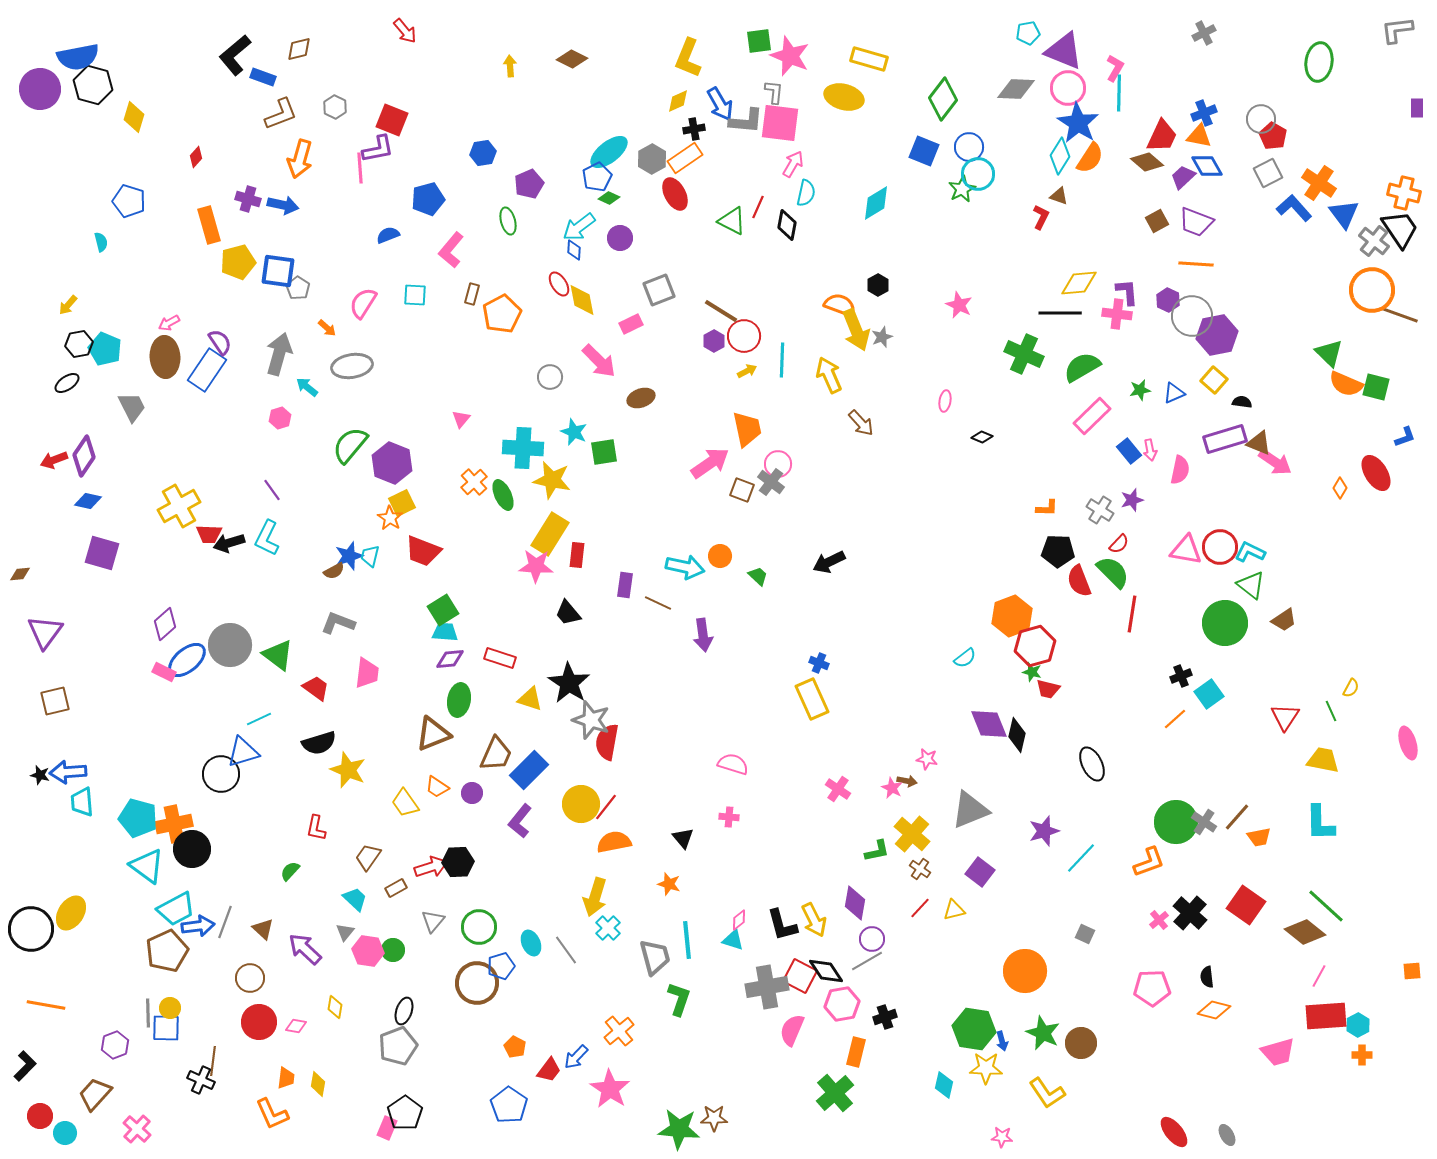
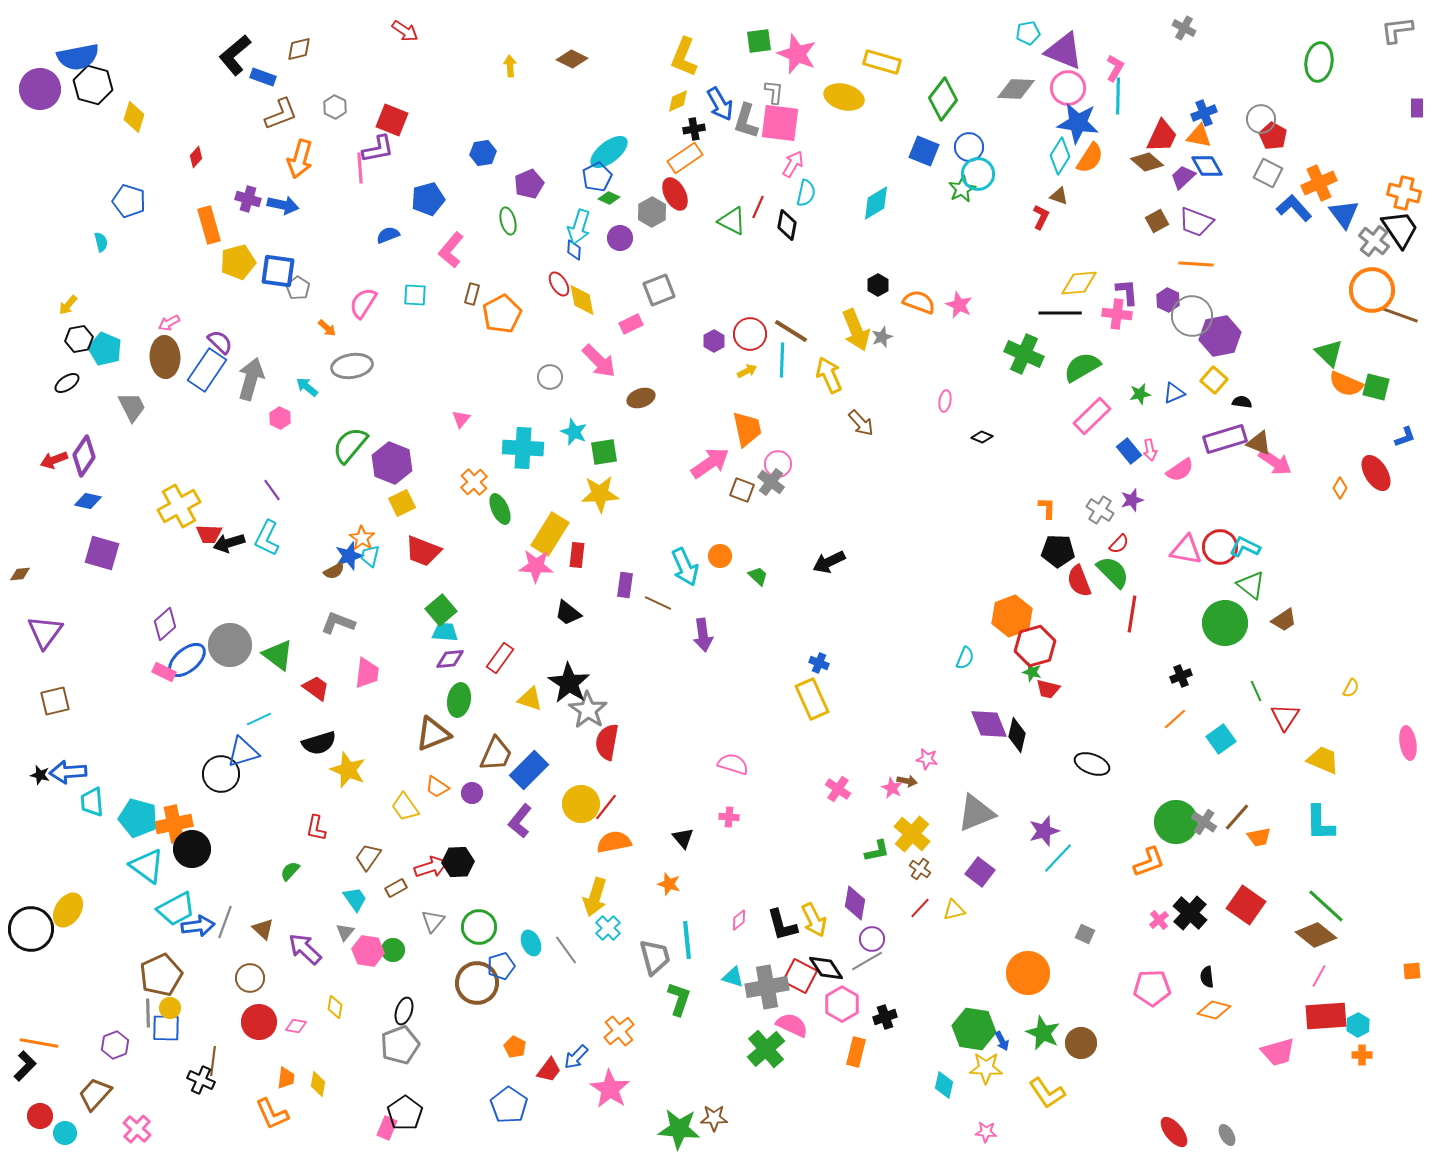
red arrow at (405, 31): rotated 16 degrees counterclockwise
gray cross at (1204, 33): moved 20 px left, 5 px up; rotated 35 degrees counterclockwise
pink star at (790, 56): moved 7 px right, 2 px up
yellow L-shape at (688, 58): moved 4 px left, 1 px up
yellow rectangle at (869, 59): moved 13 px right, 3 px down
cyan line at (1119, 93): moved 1 px left, 3 px down
gray L-shape at (746, 121): rotated 102 degrees clockwise
blue star at (1078, 123): rotated 24 degrees counterclockwise
gray hexagon at (652, 159): moved 53 px down
gray square at (1268, 173): rotated 36 degrees counterclockwise
orange cross at (1319, 183): rotated 32 degrees clockwise
cyan arrow at (579, 227): rotated 36 degrees counterclockwise
orange semicircle at (840, 305): moved 79 px right, 3 px up
brown line at (721, 311): moved 70 px right, 20 px down
purple hexagon at (1217, 335): moved 3 px right, 1 px down
red circle at (744, 336): moved 6 px right, 2 px up
purple semicircle at (220, 342): rotated 12 degrees counterclockwise
black hexagon at (79, 344): moved 5 px up
gray arrow at (279, 354): moved 28 px left, 25 px down
green star at (1140, 390): moved 4 px down
pink hexagon at (280, 418): rotated 15 degrees counterclockwise
pink semicircle at (1180, 470): rotated 44 degrees clockwise
yellow star at (552, 480): moved 48 px right, 14 px down; rotated 15 degrees counterclockwise
green ellipse at (503, 495): moved 3 px left, 14 px down
orange L-shape at (1047, 508): rotated 90 degrees counterclockwise
orange star at (390, 518): moved 28 px left, 20 px down
cyan L-shape at (1250, 552): moved 5 px left, 5 px up
cyan arrow at (685, 567): rotated 54 degrees clockwise
green square at (443, 610): moved 2 px left; rotated 8 degrees counterclockwise
black trapezoid at (568, 613): rotated 12 degrees counterclockwise
red rectangle at (500, 658): rotated 72 degrees counterclockwise
cyan semicircle at (965, 658): rotated 30 degrees counterclockwise
cyan square at (1209, 694): moved 12 px right, 45 px down
green line at (1331, 711): moved 75 px left, 20 px up
gray star at (591, 720): moved 3 px left, 10 px up; rotated 15 degrees clockwise
pink ellipse at (1408, 743): rotated 8 degrees clockwise
yellow trapezoid at (1323, 760): rotated 12 degrees clockwise
black ellipse at (1092, 764): rotated 44 degrees counterclockwise
cyan trapezoid at (82, 802): moved 10 px right
yellow trapezoid at (405, 803): moved 4 px down
gray triangle at (970, 810): moved 6 px right, 3 px down
cyan line at (1081, 858): moved 23 px left
cyan trapezoid at (355, 899): rotated 12 degrees clockwise
yellow ellipse at (71, 913): moved 3 px left, 3 px up
brown diamond at (1305, 932): moved 11 px right, 3 px down
cyan triangle at (733, 940): moved 37 px down
brown pentagon at (167, 951): moved 6 px left, 24 px down
black diamond at (826, 971): moved 3 px up
orange circle at (1025, 971): moved 3 px right, 2 px down
pink hexagon at (842, 1004): rotated 20 degrees counterclockwise
orange line at (46, 1005): moved 7 px left, 38 px down
pink semicircle at (792, 1030): moved 5 px up; rotated 92 degrees clockwise
blue arrow at (1002, 1041): rotated 12 degrees counterclockwise
gray pentagon at (398, 1046): moved 2 px right, 1 px up
green cross at (835, 1093): moved 69 px left, 44 px up
pink star at (1002, 1137): moved 16 px left, 5 px up
